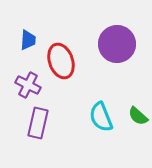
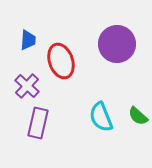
purple cross: moved 1 px left, 1 px down; rotated 15 degrees clockwise
